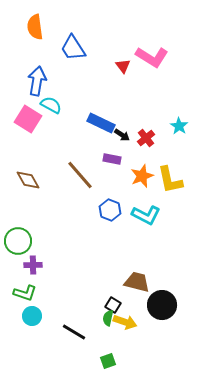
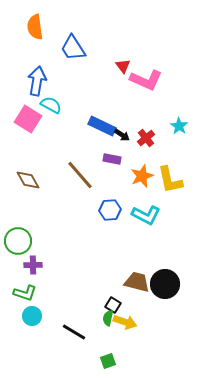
pink L-shape: moved 6 px left, 23 px down; rotated 8 degrees counterclockwise
blue rectangle: moved 1 px right, 3 px down
blue hexagon: rotated 25 degrees counterclockwise
black circle: moved 3 px right, 21 px up
